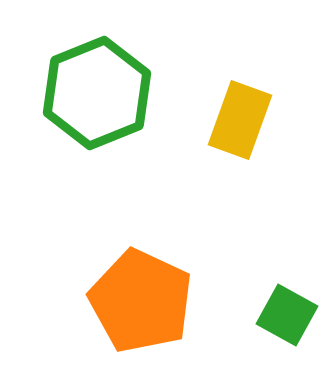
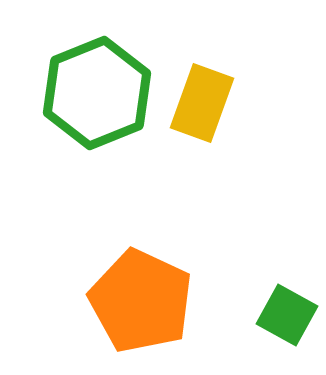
yellow rectangle: moved 38 px left, 17 px up
